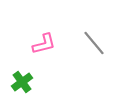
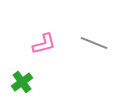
gray line: rotated 28 degrees counterclockwise
